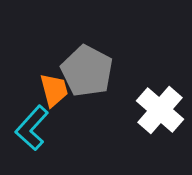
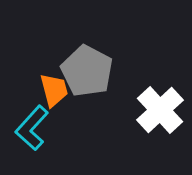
white cross: rotated 6 degrees clockwise
